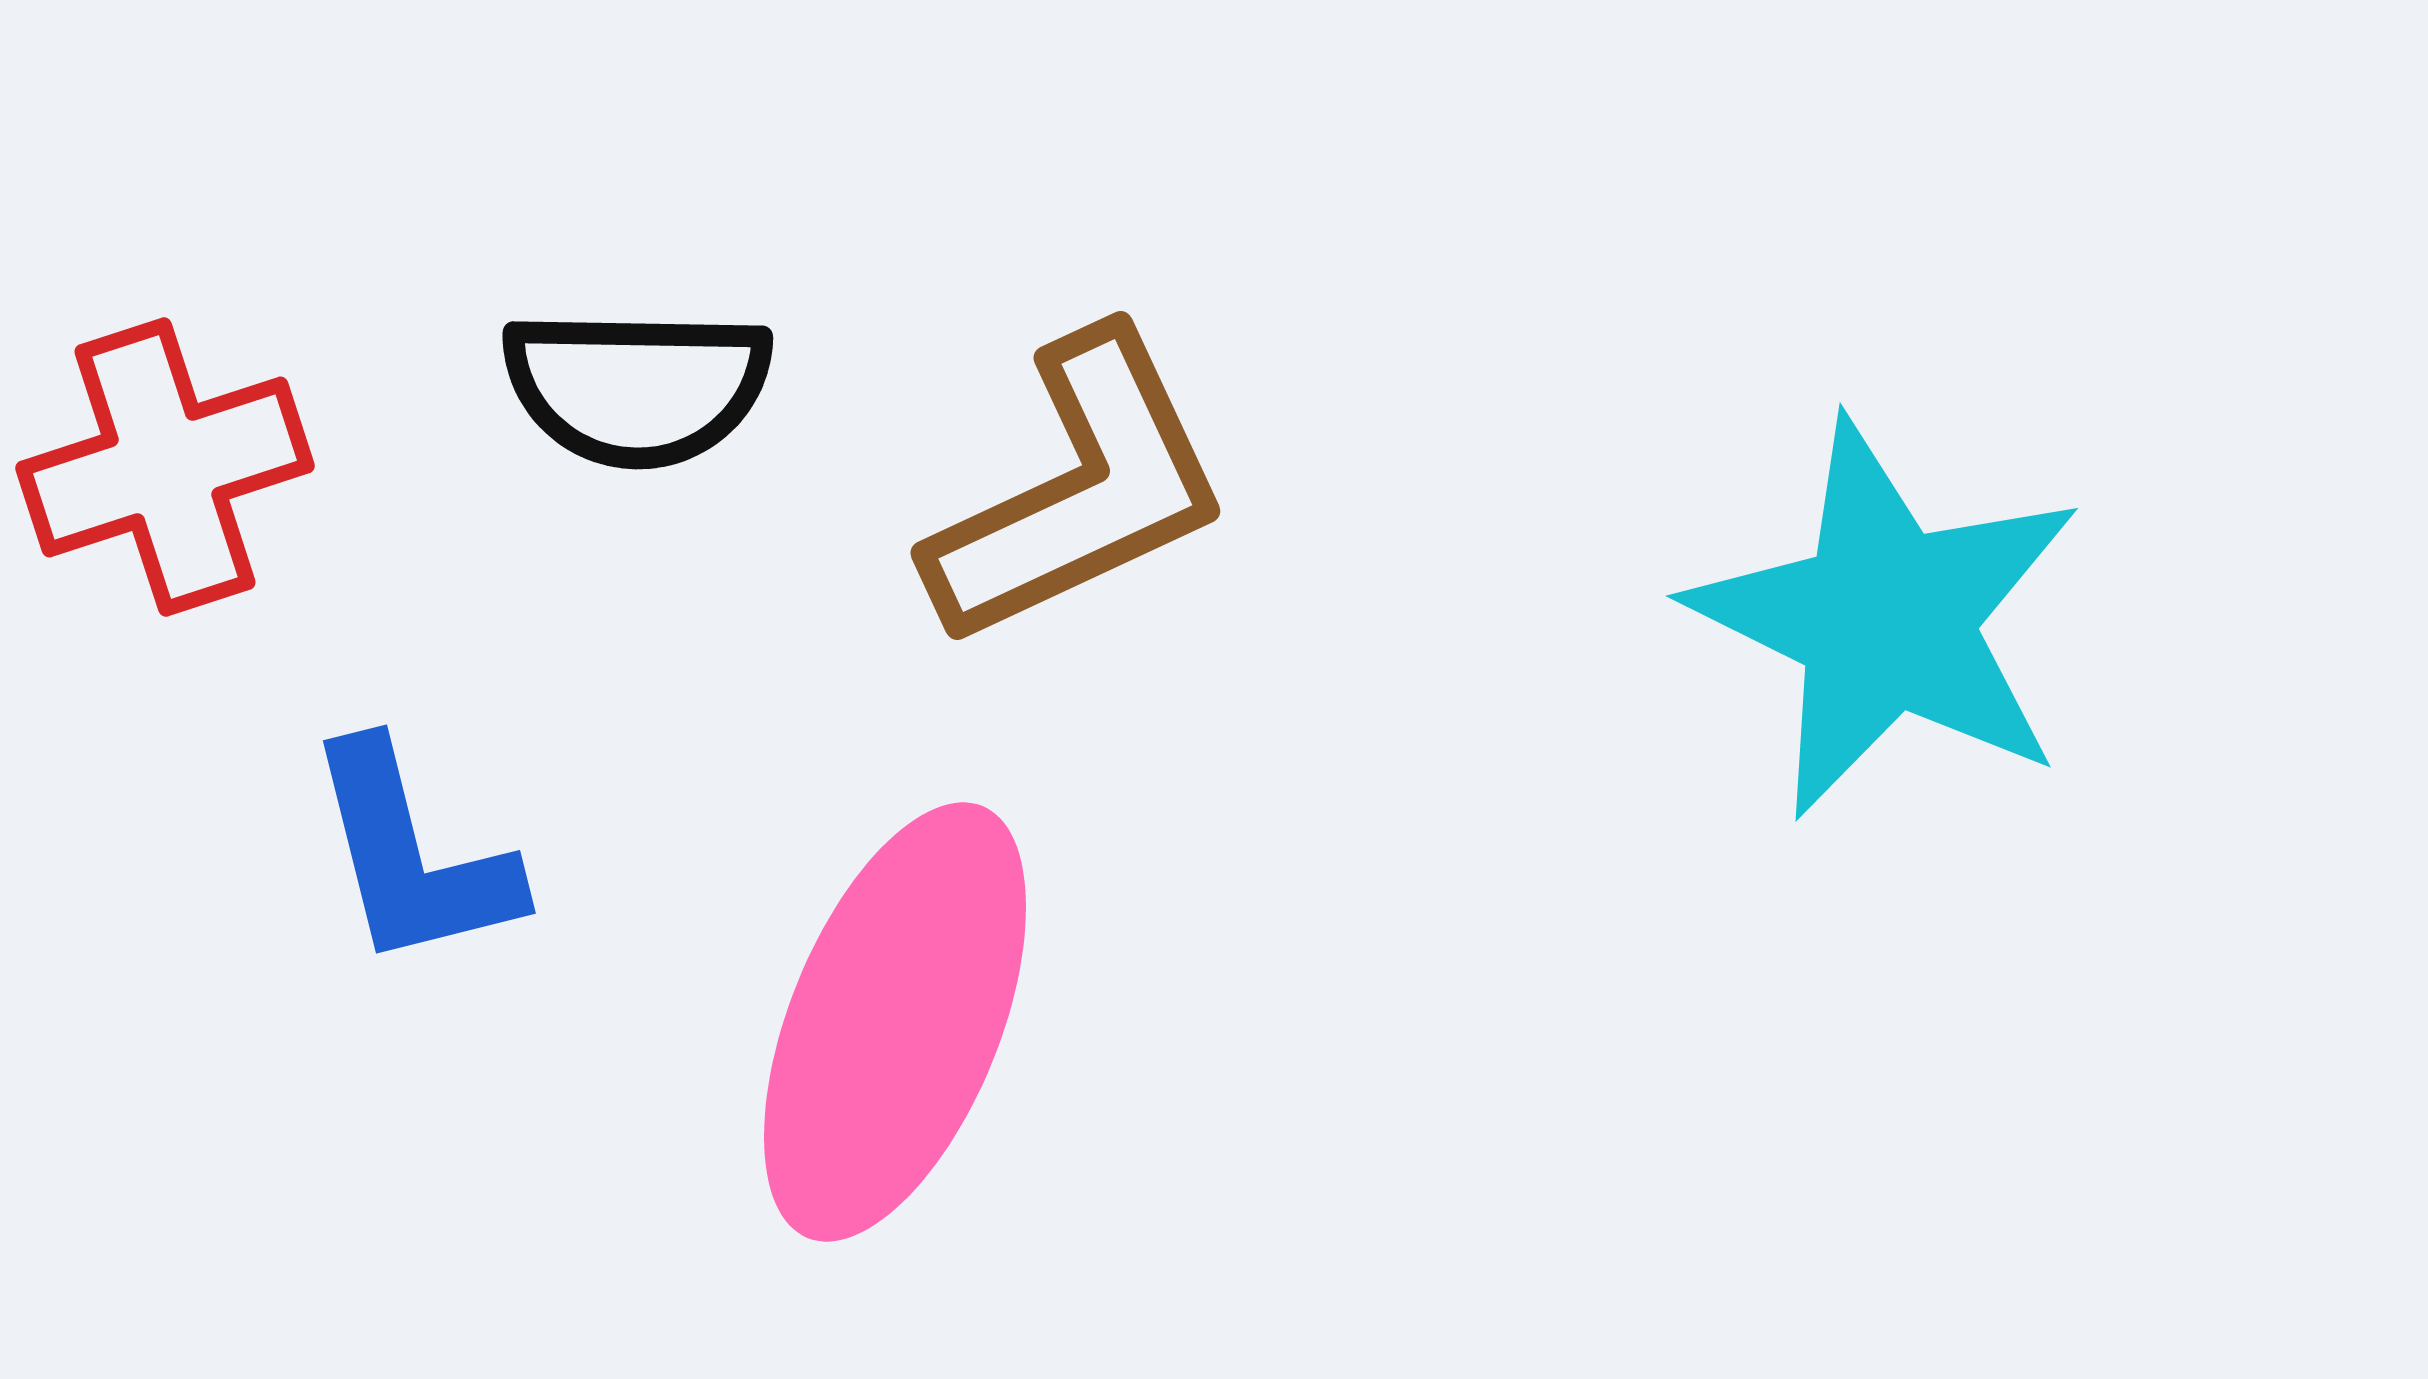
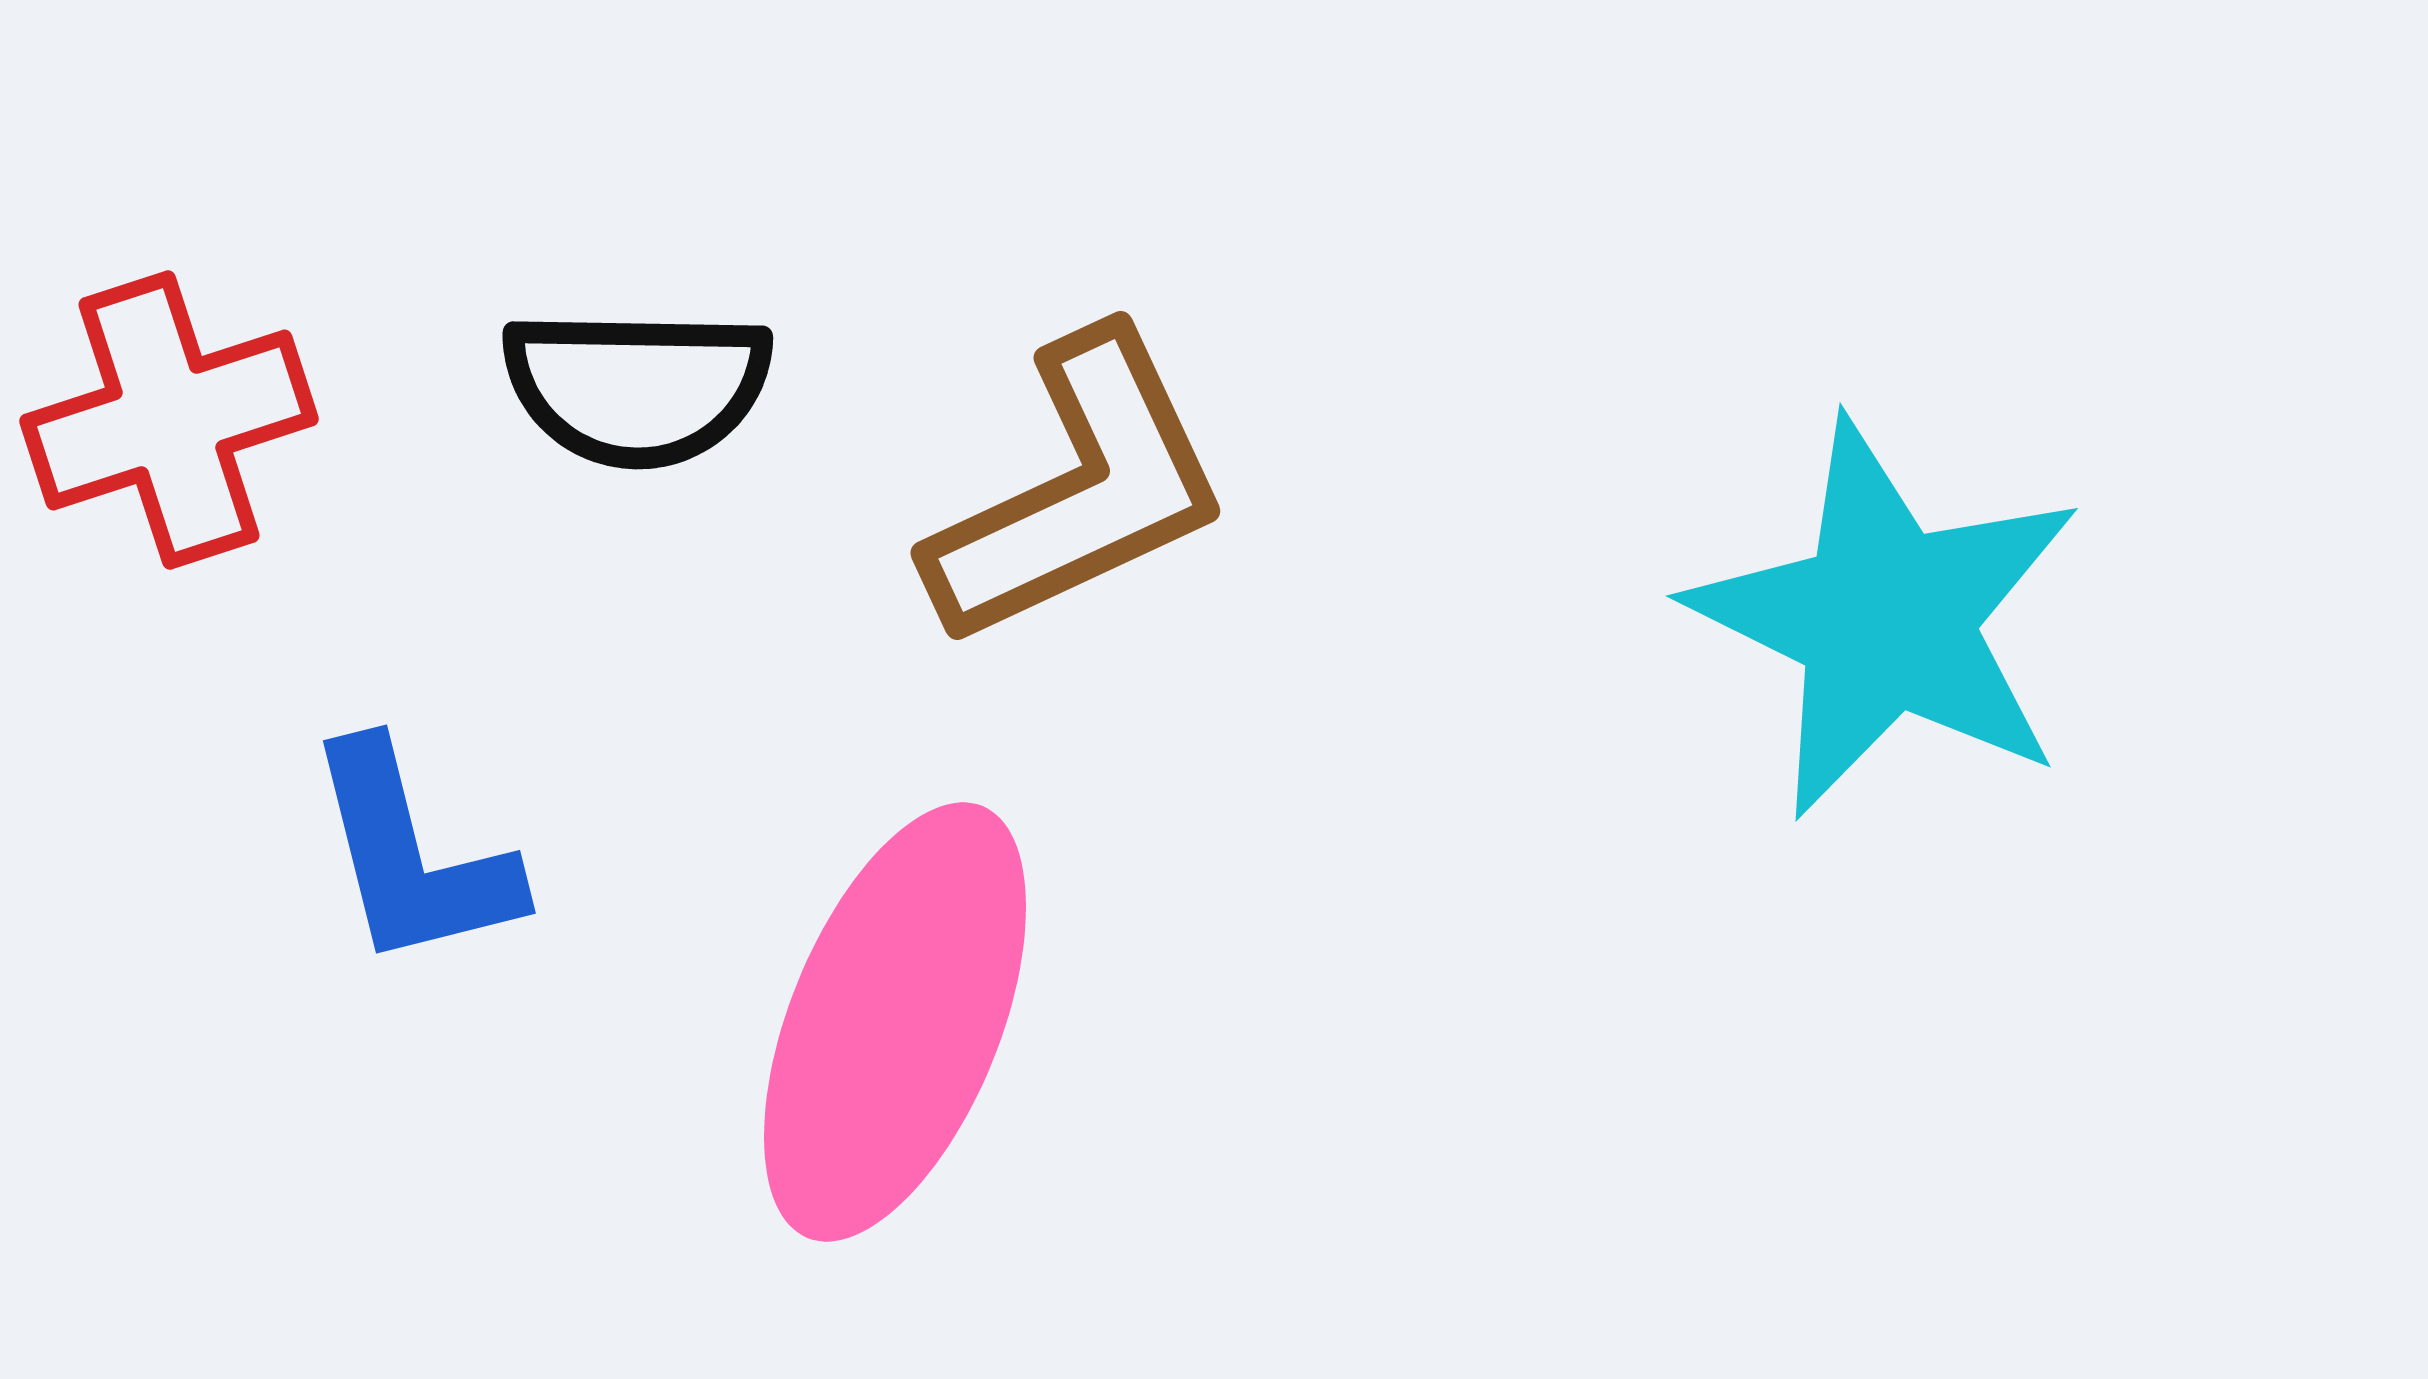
red cross: moved 4 px right, 47 px up
